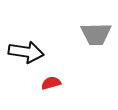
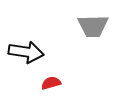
gray trapezoid: moved 3 px left, 8 px up
